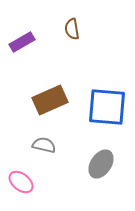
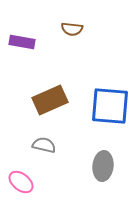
brown semicircle: rotated 75 degrees counterclockwise
purple rectangle: rotated 40 degrees clockwise
blue square: moved 3 px right, 1 px up
gray ellipse: moved 2 px right, 2 px down; rotated 28 degrees counterclockwise
